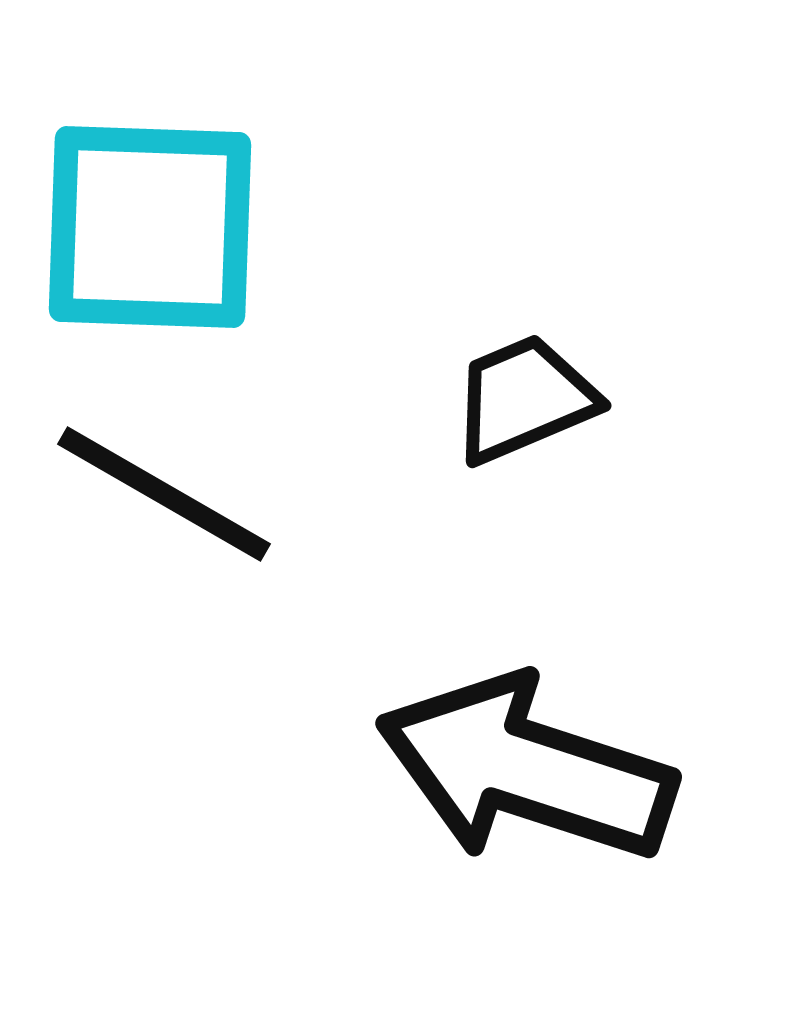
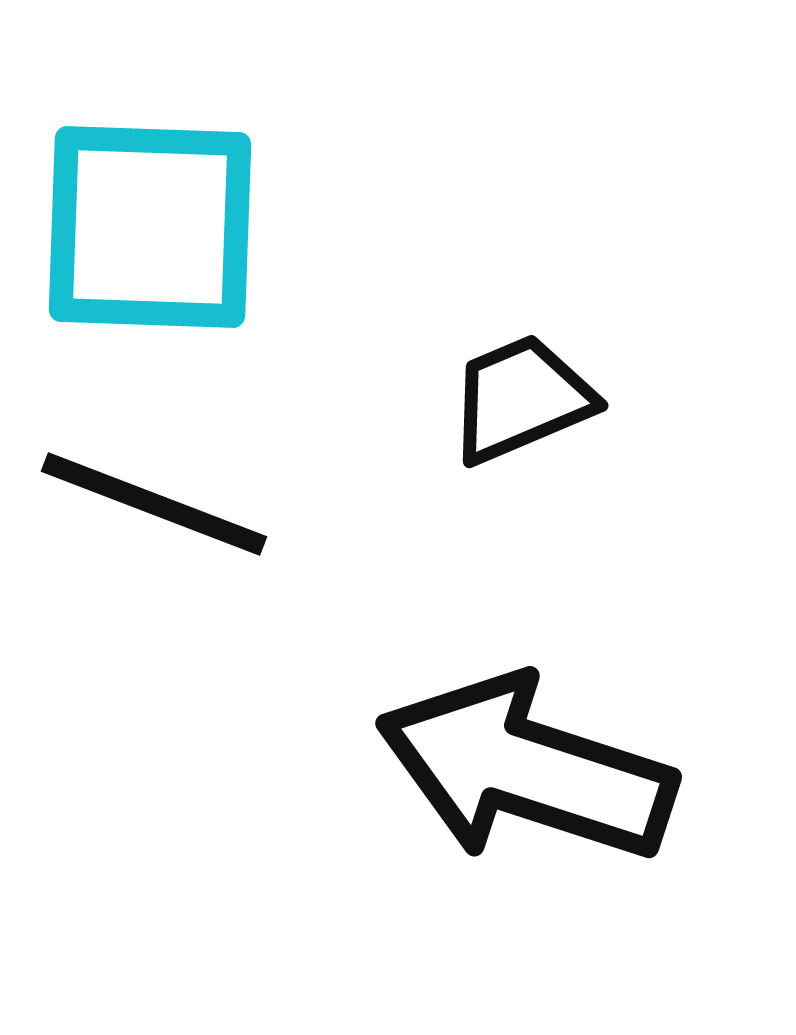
black trapezoid: moved 3 px left
black line: moved 10 px left, 10 px down; rotated 9 degrees counterclockwise
